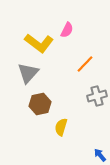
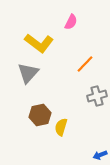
pink semicircle: moved 4 px right, 8 px up
brown hexagon: moved 11 px down
blue arrow: rotated 72 degrees counterclockwise
